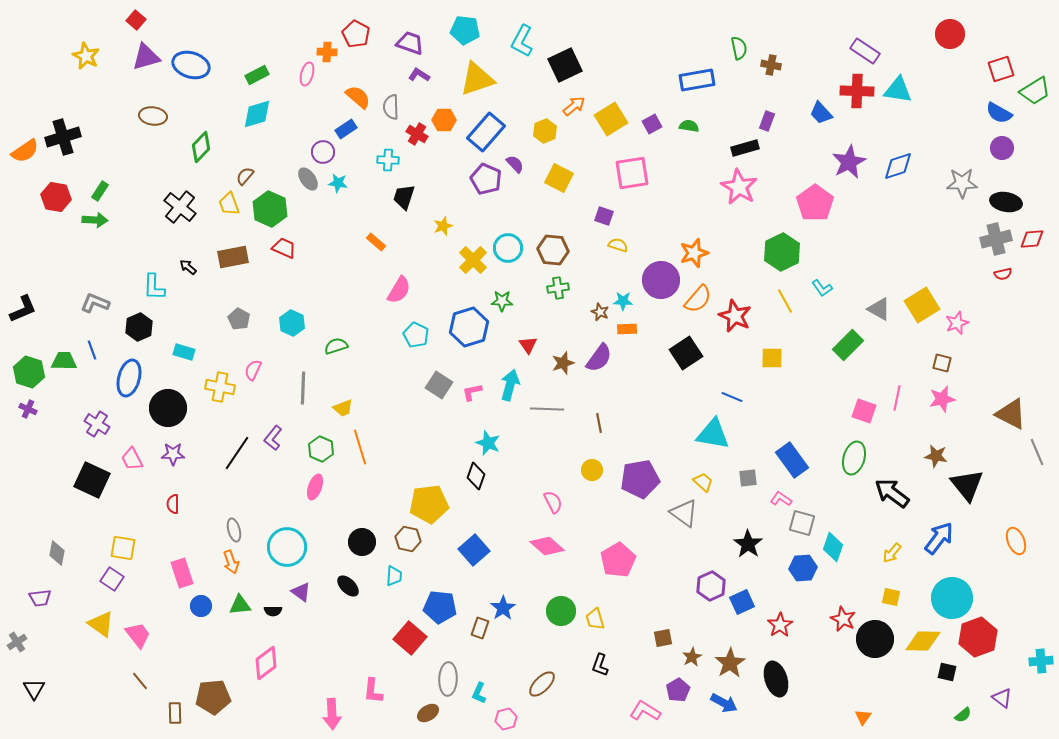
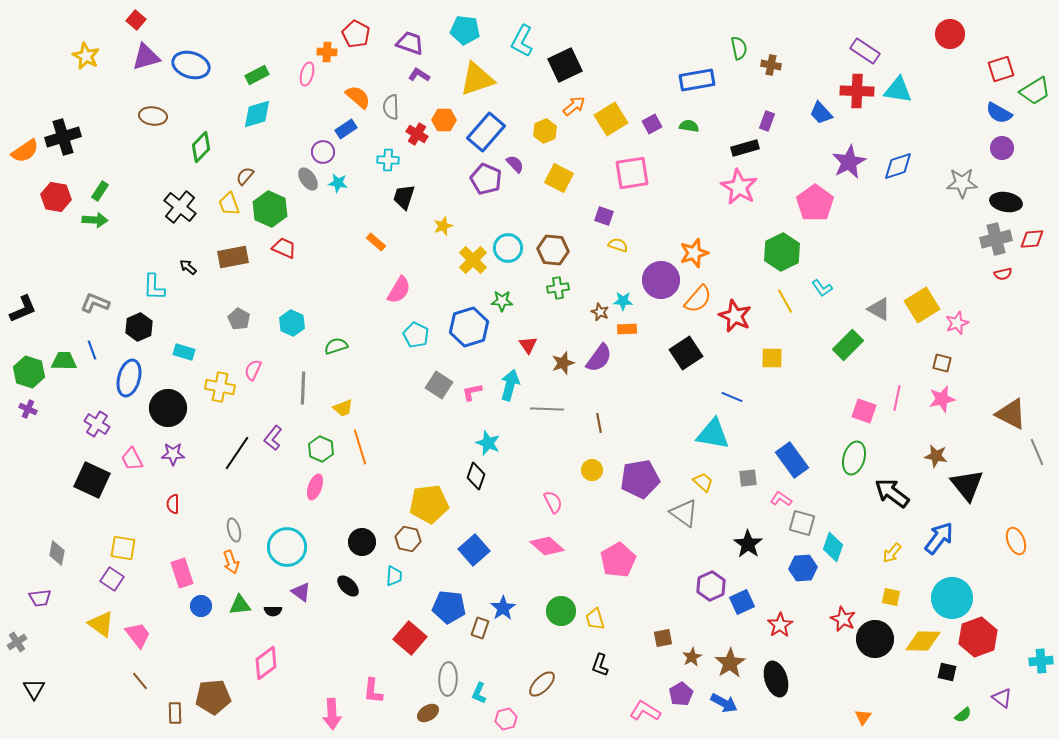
blue pentagon at (440, 607): moved 9 px right
purple pentagon at (678, 690): moved 3 px right, 4 px down
